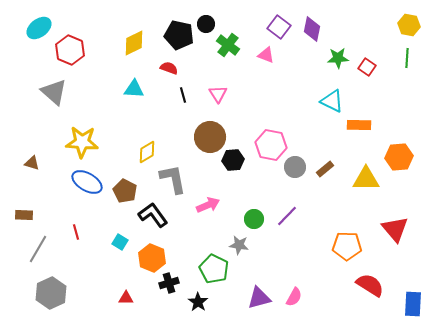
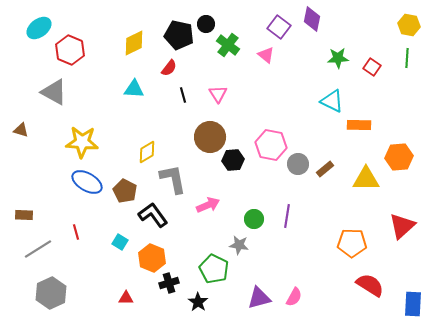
purple diamond at (312, 29): moved 10 px up
pink triangle at (266, 55): rotated 18 degrees clockwise
red square at (367, 67): moved 5 px right
red semicircle at (169, 68): rotated 108 degrees clockwise
gray triangle at (54, 92): rotated 12 degrees counterclockwise
brown triangle at (32, 163): moved 11 px left, 33 px up
gray circle at (295, 167): moved 3 px right, 3 px up
purple line at (287, 216): rotated 35 degrees counterclockwise
red triangle at (395, 229): moved 7 px right, 3 px up; rotated 28 degrees clockwise
orange pentagon at (347, 246): moved 5 px right, 3 px up
gray line at (38, 249): rotated 28 degrees clockwise
